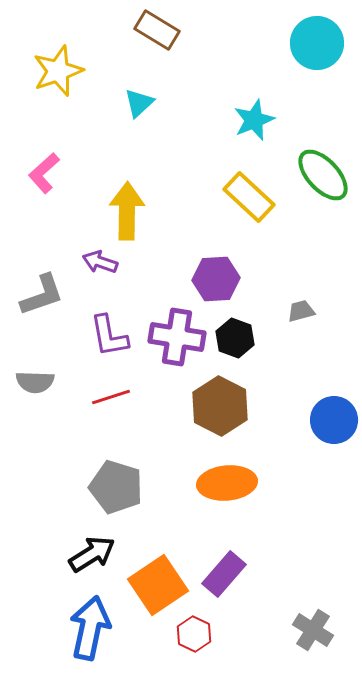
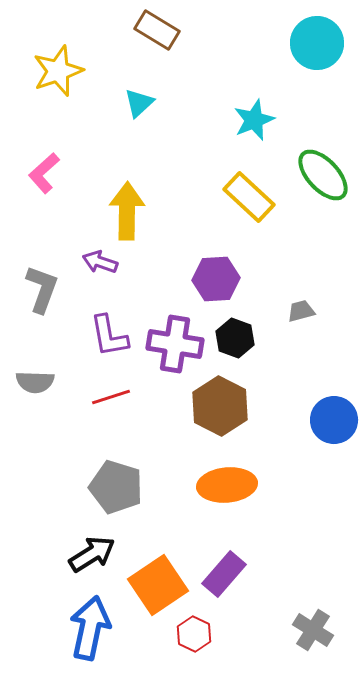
gray L-shape: moved 6 px up; rotated 51 degrees counterclockwise
purple cross: moved 2 px left, 7 px down
orange ellipse: moved 2 px down
